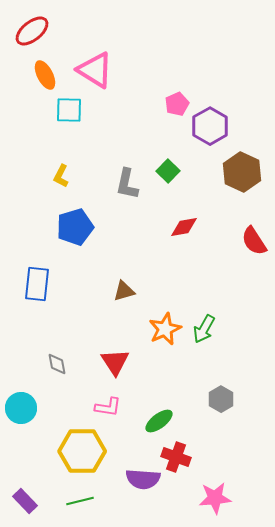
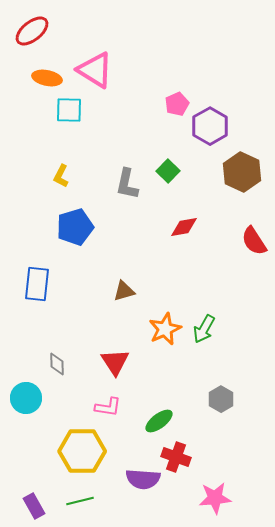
orange ellipse: moved 2 px right, 3 px down; rotated 52 degrees counterclockwise
gray diamond: rotated 10 degrees clockwise
cyan circle: moved 5 px right, 10 px up
purple rectangle: moved 9 px right, 5 px down; rotated 15 degrees clockwise
